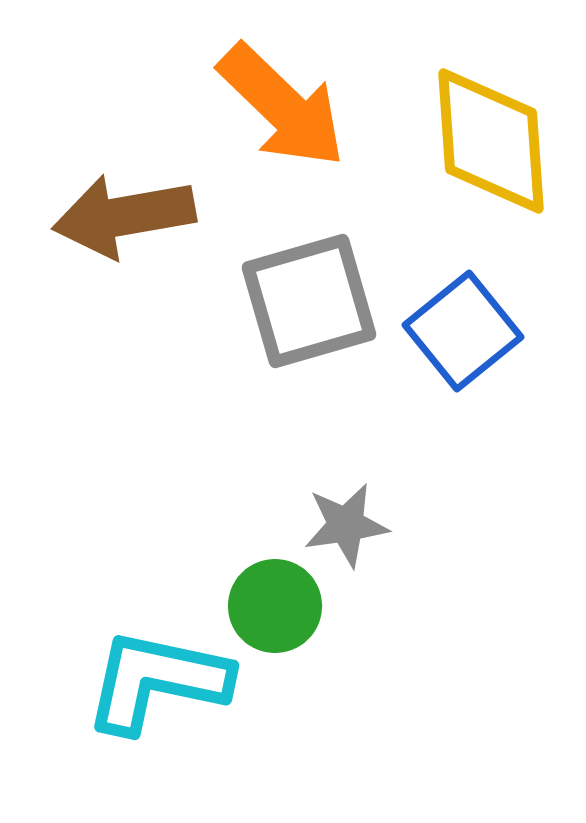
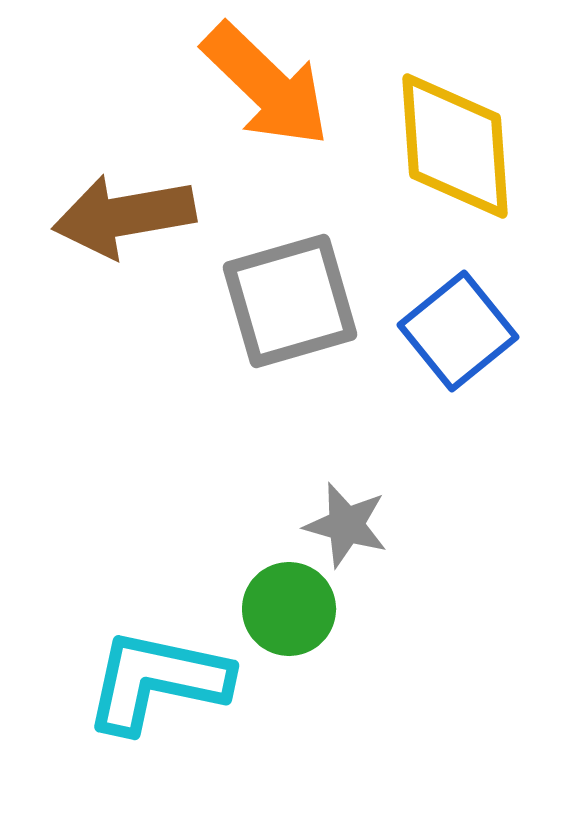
orange arrow: moved 16 px left, 21 px up
yellow diamond: moved 36 px left, 5 px down
gray square: moved 19 px left
blue square: moved 5 px left
gray star: rotated 24 degrees clockwise
green circle: moved 14 px right, 3 px down
